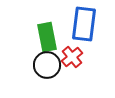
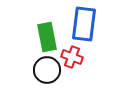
red cross: rotated 30 degrees counterclockwise
black circle: moved 5 px down
